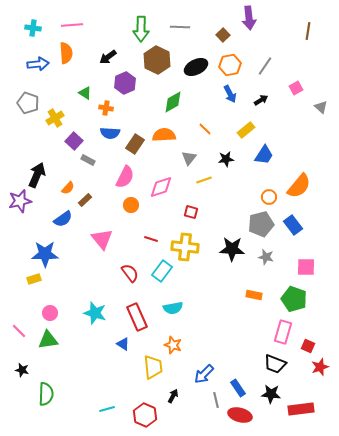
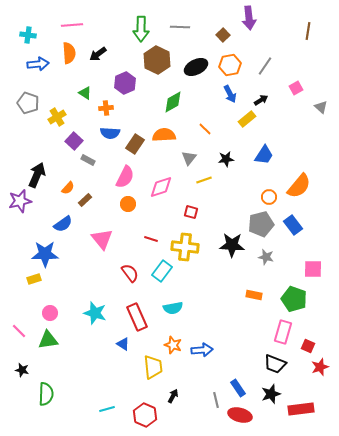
cyan cross at (33, 28): moved 5 px left, 7 px down
orange semicircle at (66, 53): moved 3 px right
black arrow at (108, 57): moved 10 px left, 3 px up
orange cross at (106, 108): rotated 16 degrees counterclockwise
yellow cross at (55, 118): moved 2 px right, 1 px up
yellow rectangle at (246, 130): moved 1 px right, 11 px up
orange circle at (131, 205): moved 3 px left, 1 px up
blue semicircle at (63, 219): moved 5 px down
black star at (232, 249): moved 4 px up
pink square at (306, 267): moved 7 px right, 2 px down
blue arrow at (204, 374): moved 2 px left, 24 px up; rotated 140 degrees counterclockwise
black star at (271, 394): rotated 24 degrees counterclockwise
